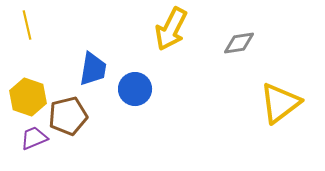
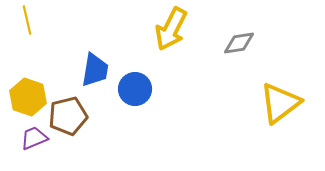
yellow line: moved 5 px up
blue trapezoid: moved 2 px right, 1 px down
